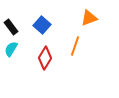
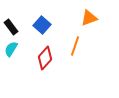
red diamond: rotated 10 degrees clockwise
